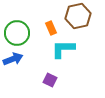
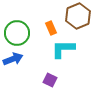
brown hexagon: rotated 10 degrees counterclockwise
